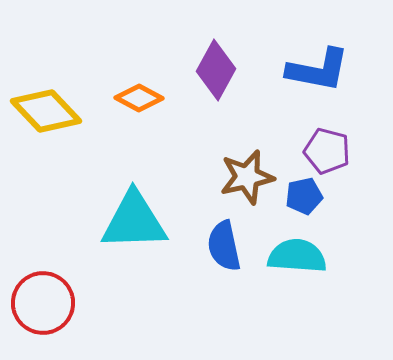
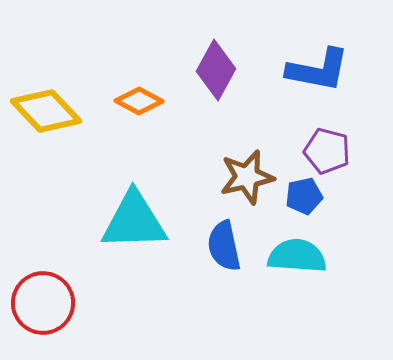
orange diamond: moved 3 px down
